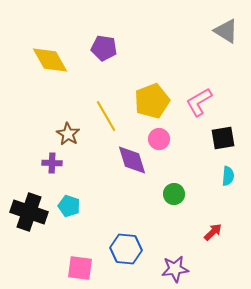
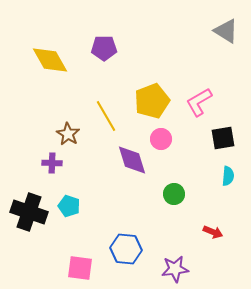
purple pentagon: rotated 10 degrees counterclockwise
pink circle: moved 2 px right
red arrow: rotated 66 degrees clockwise
